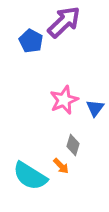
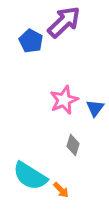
orange arrow: moved 24 px down
